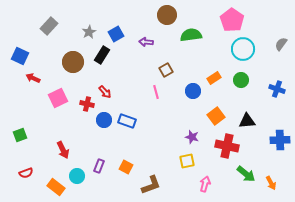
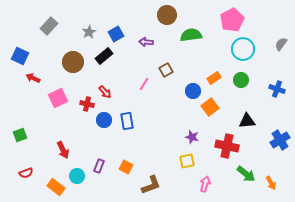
pink pentagon at (232, 20): rotated 10 degrees clockwise
black rectangle at (102, 55): moved 2 px right, 1 px down; rotated 18 degrees clockwise
pink line at (156, 92): moved 12 px left, 8 px up; rotated 48 degrees clockwise
orange square at (216, 116): moved 6 px left, 9 px up
blue rectangle at (127, 121): rotated 60 degrees clockwise
blue cross at (280, 140): rotated 30 degrees counterclockwise
